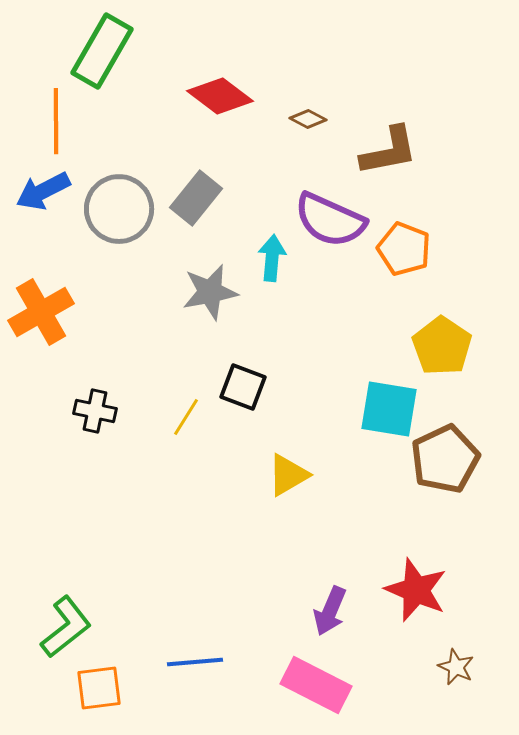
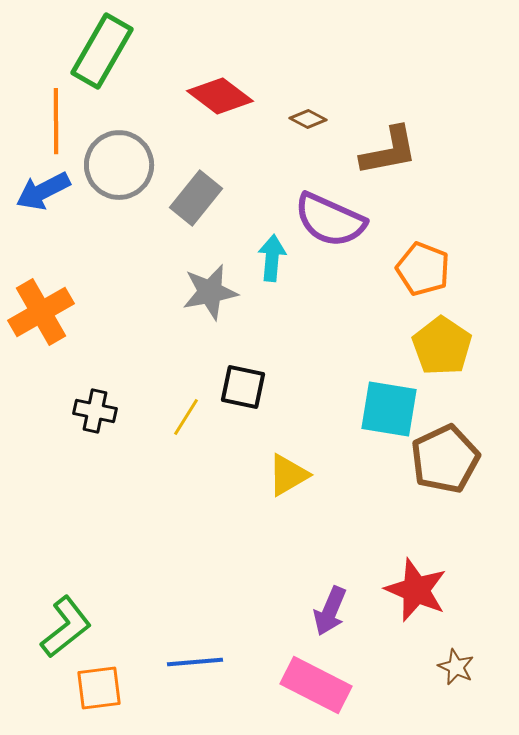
gray circle: moved 44 px up
orange pentagon: moved 19 px right, 20 px down
black square: rotated 9 degrees counterclockwise
